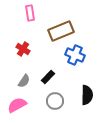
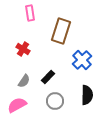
brown rectangle: rotated 50 degrees counterclockwise
blue cross: moved 7 px right, 5 px down; rotated 24 degrees clockwise
